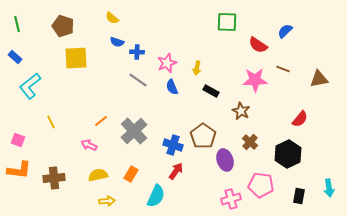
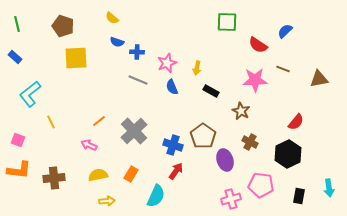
gray line at (138, 80): rotated 12 degrees counterclockwise
cyan L-shape at (30, 86): moved 8 px down
red semicircle at (300, 119): moved 4 px left, 3 px down
orange line at (101, 121): moved 2 px left
brown cross at (250, 142): rotated 14 degrees counterclockwise
